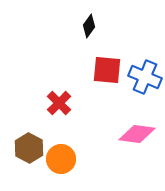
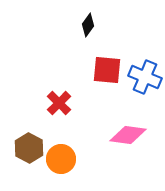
black diamond: moved 1 px left, 1 px up
pink diamond: moved 9 px left, 1 px down
